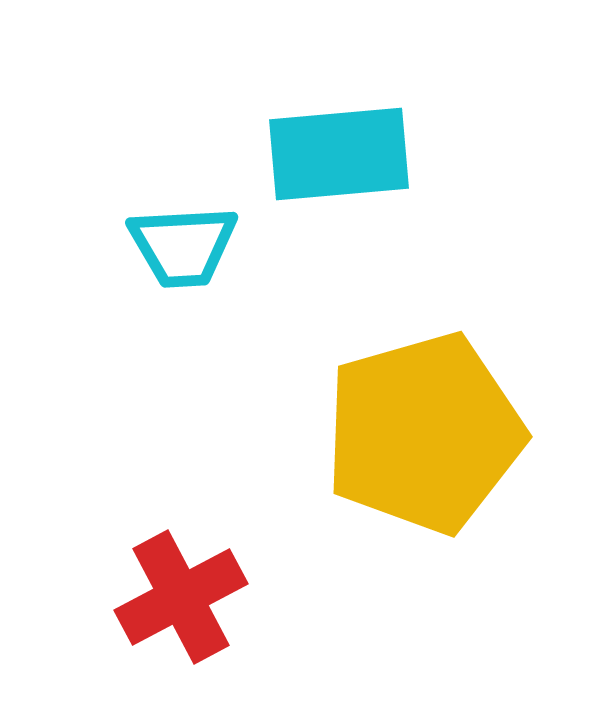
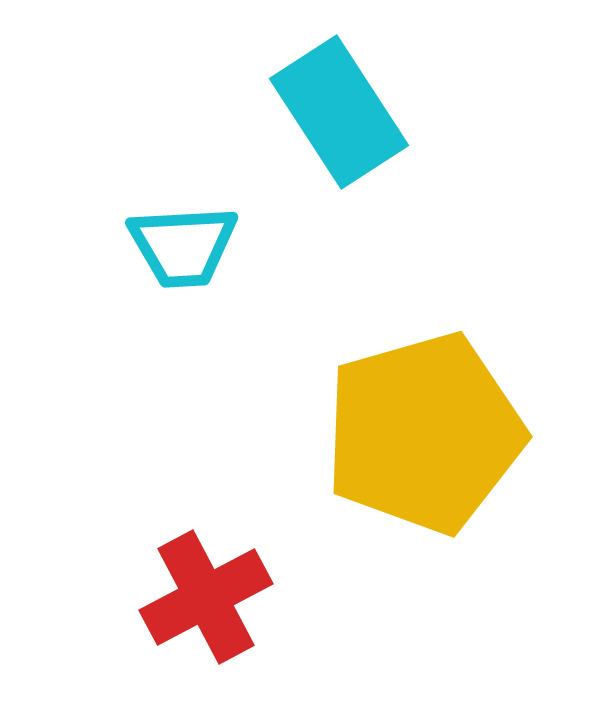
cyan rectangle: moved 42 px up; rotated 62 degrees clockwise
red cross: moved 25 px right
